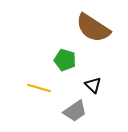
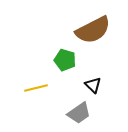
brown semicircle: moved 2 px down; rotated 60 degrees counterclockwise
yellow line: moved 3 px left; rotated 30 degrees counterclockwise
gray trapezoid: moved 4 px right, 2 px down
